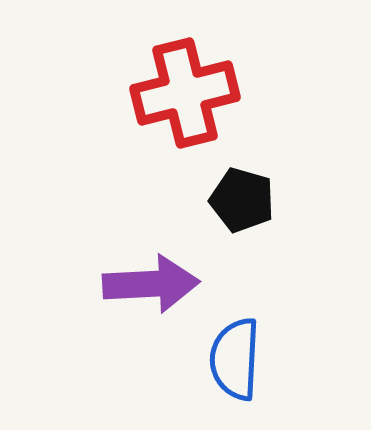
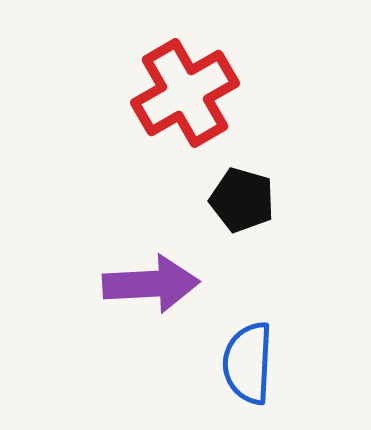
red cross: rotated 16 degrees counterclockwise
blue semicircle: moved 13 px right, 4 px down
